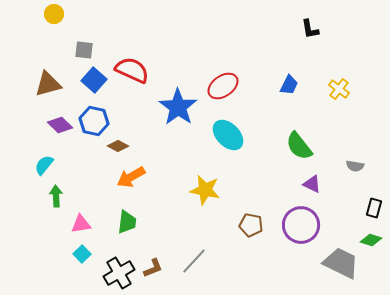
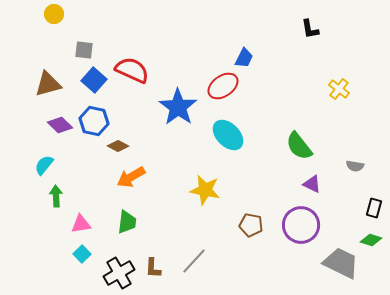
blue trapezoid: moved 45 px left, 27 px up
brown L-shape: rotated 115 degrees clockwise
